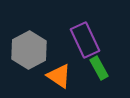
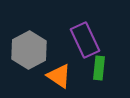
green rectangle: rotated 35 degrees clockwise
